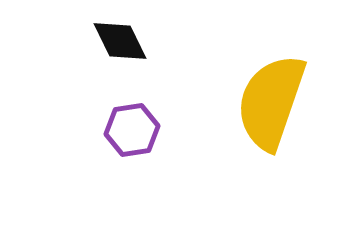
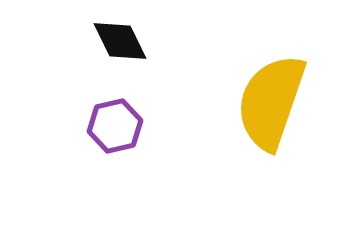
purple hexagon: moved 17 px left, 4 px up; rotated 4 degrees counterclockwise
